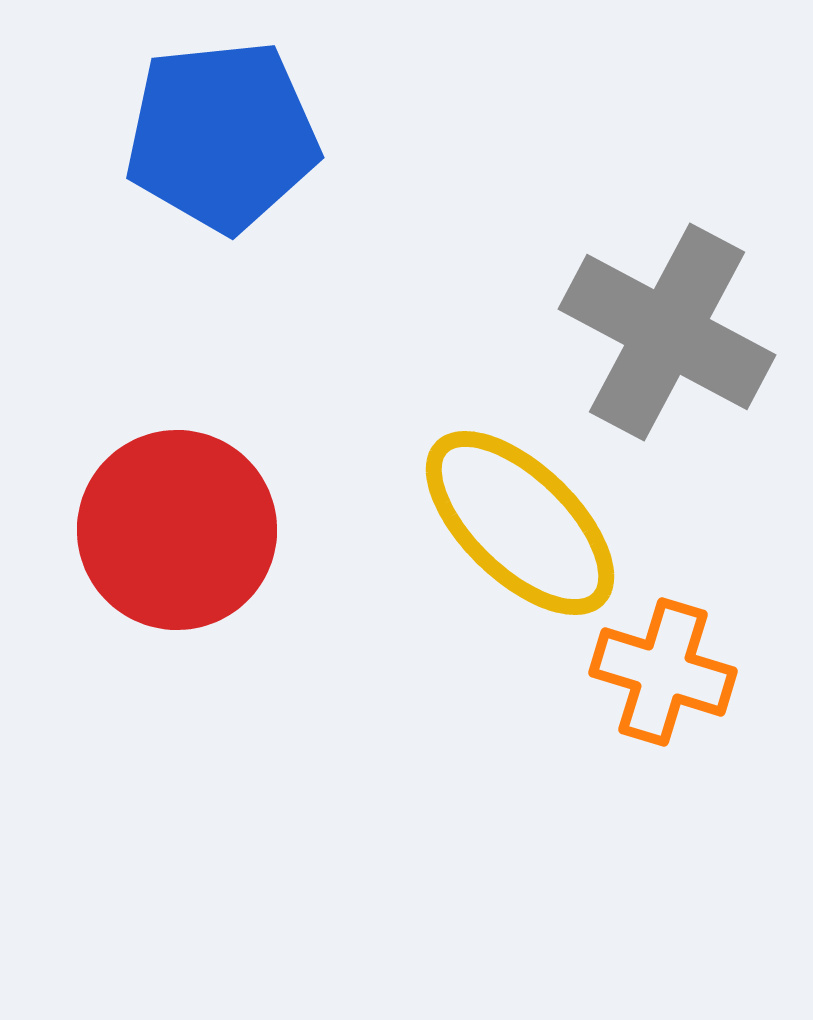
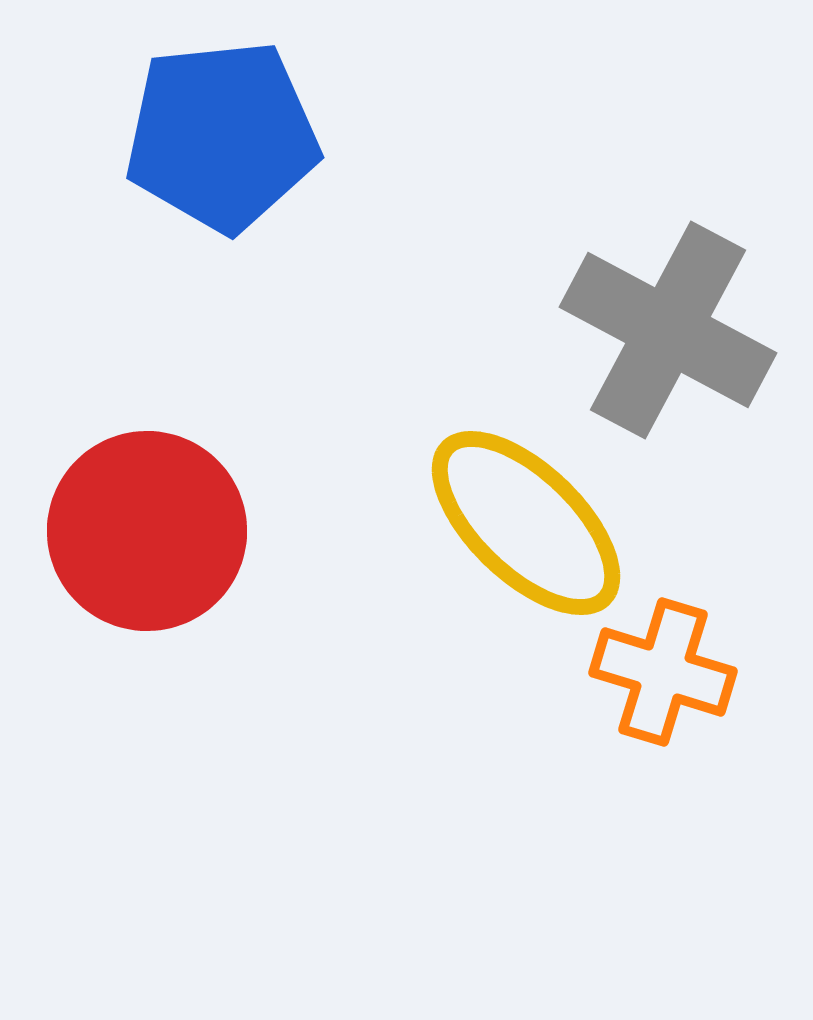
gray cross: moved 1 px right, 2 px up
yellow ellipse: moved 6 px right
red circle: moved 30 px left, 1 px down
